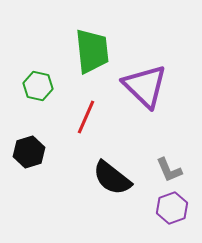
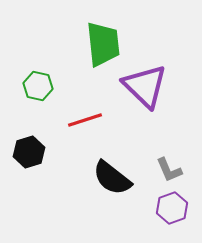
green trapezoid: moved 11 px right, 7 px up
red line: moved 1 px left, 3 px down; rotated 48 degrees clockwise
